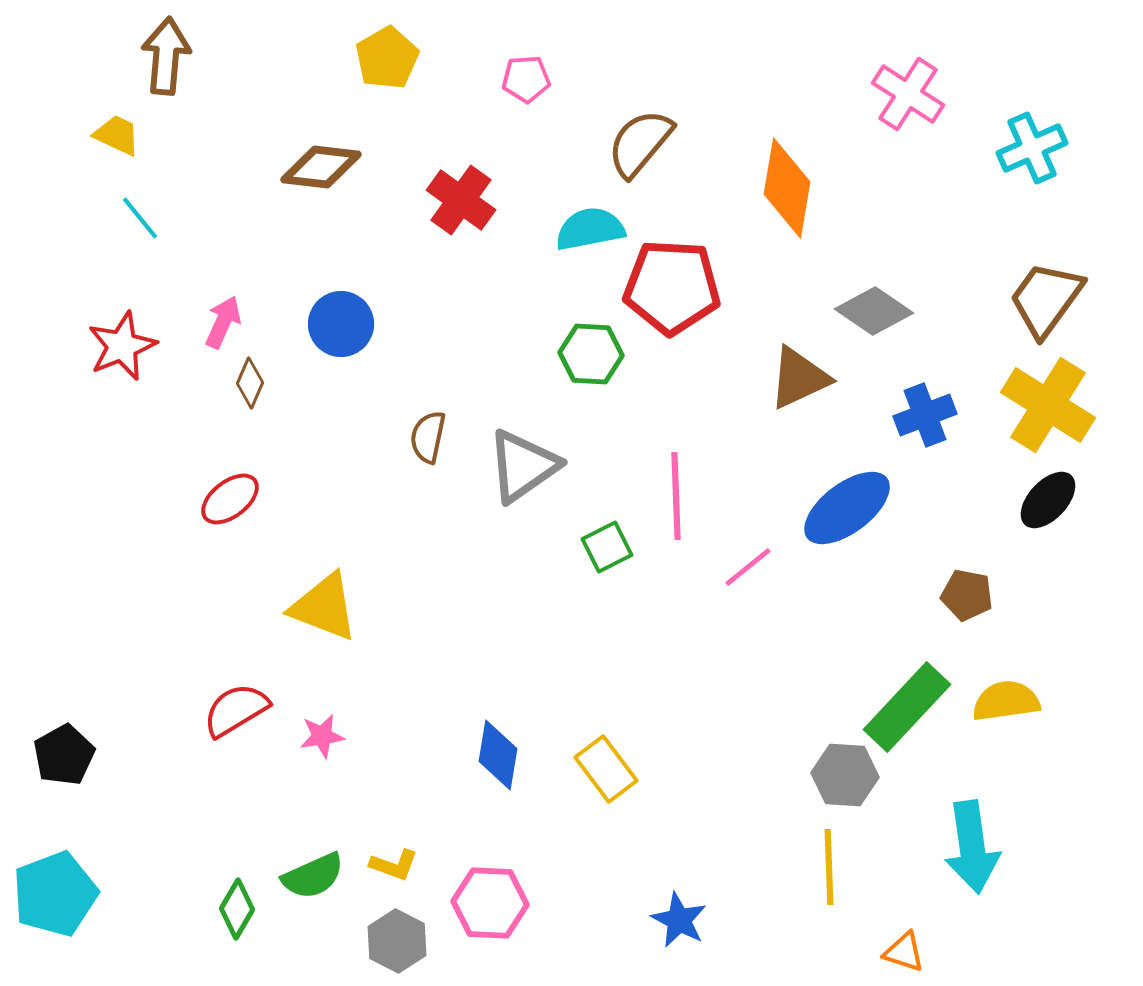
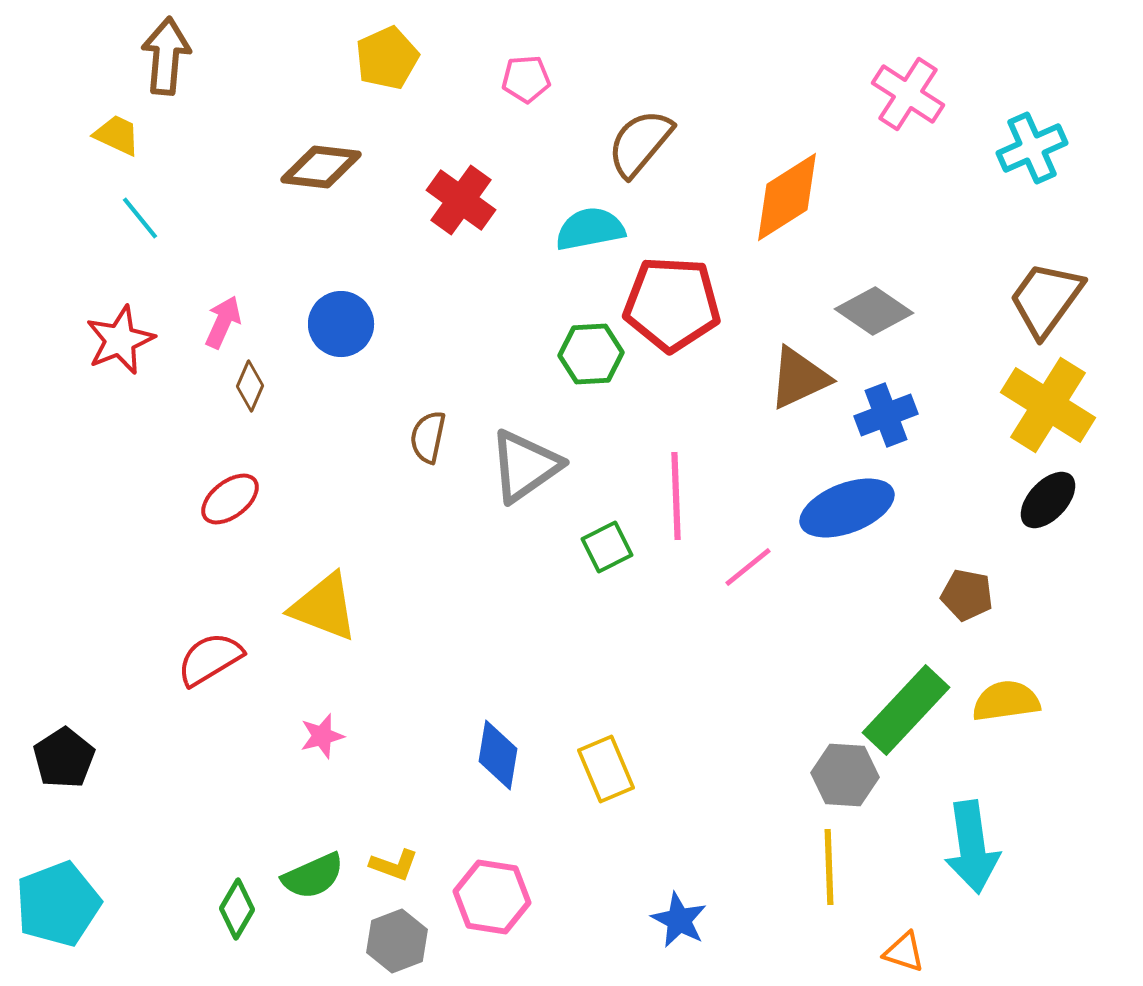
yellow pentagon at (387, 58): rotated 6 degrees clockwise
orange diamond at (787, 188): moved 9 px down; rotated 48 degrees clockwise
red pentagon at (672, 287): moved 17 px down
red star at (122, 346): moved 2 px left, 6 px up
green hexagon at (591, 354): rotated 6 degrees counterclockwise
brown diamond at (250, 383): moved 3 px down
blue cross at (925, 415): moved 39 px left
gray triangle at (523, 466): moved 2 px right
blue ellipse at (847, 508): rotated 16 degrees clockwise
green rectangle at (907, 707): moved 1 px left, 3 px down
red semicircle at (236, 710): moved 26 px left, 51 px up
pink star at (322, 736): rotated 6 degrees counterclockwise
black pentagon at (64, 755): moved 3 px down; rotated 4 degrees counterclockwise
yellow rectangle at (606, 769): rotated 14 degrees clockwise
cyan pentagon at (55, 894): moved 3 px right, 10 px down
pink hexagon at (490, 903): moved 2 px right, 6 px up; rotated 6 degrees clockwise
gray hexagon at (397, 941): rotated 12 degrees clockwise
